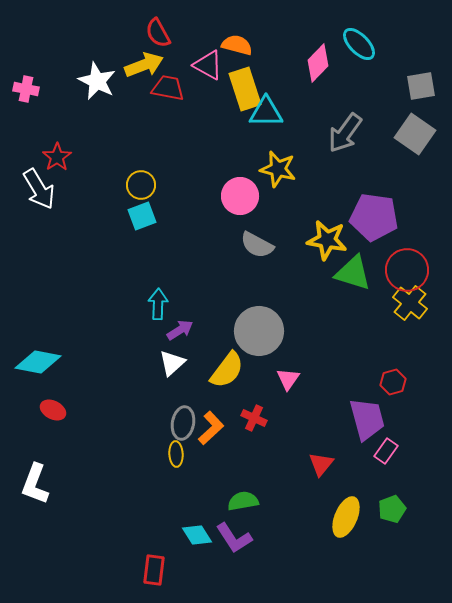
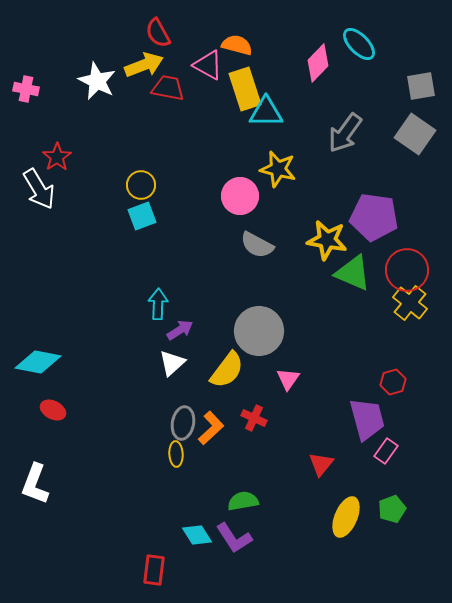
green triangle at (353, 273): rotated 6 degrees clockwise
